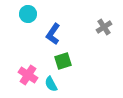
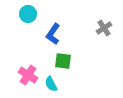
gray cross: moved 1 px down
green square: rotated 24 degrees clockwise
